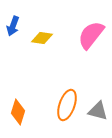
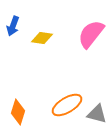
pink semicircle: moved 1 px up
orange ellipse: rotated 40 degrees clockwise
gray triangle: moved 1 px left, 3 px down
